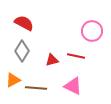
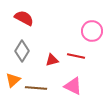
red semicircle: moved 5 px up
orange triangle: rotated 14 degrees counterclockwise
